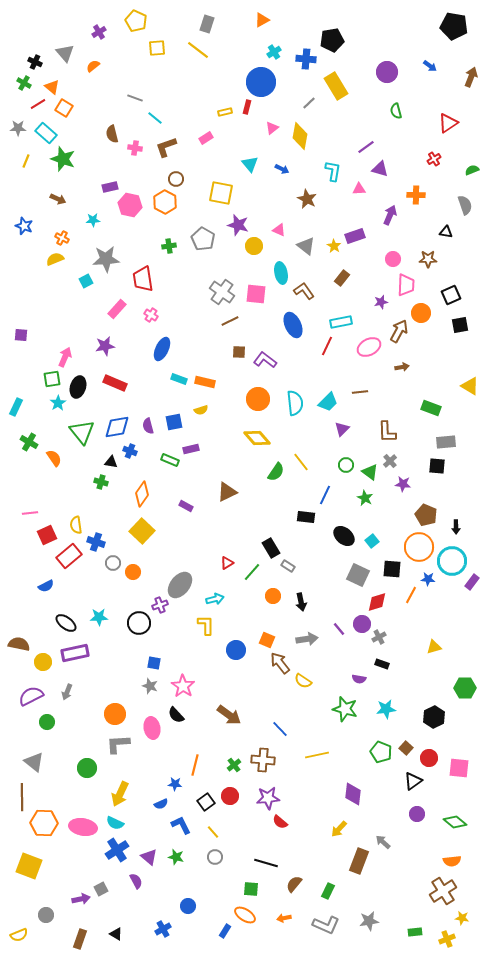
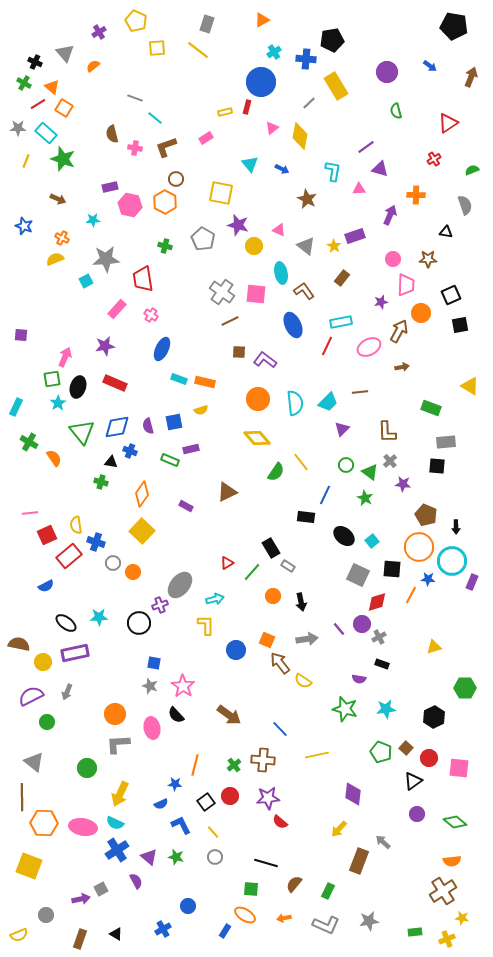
green cross at (169, 246): moved 4 px left; rotated 24 degrees clockwise
purple rectangle at (472, 582): rotated 14 degrees counterclockwise
